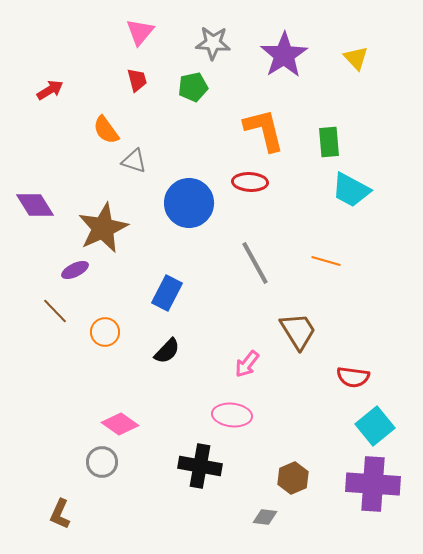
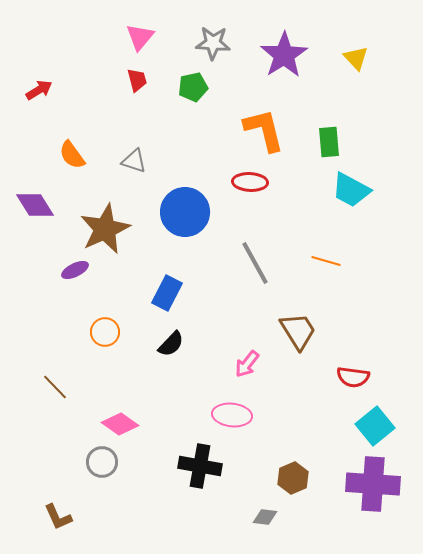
pink triangle: moved 5 px down
red arrow: moved 11 px left
orange semicircle: moved 34 px left, 25 px down
blue circle: moved 4 px left, 9 px down
brown star: moved 2 px right, 1 px down
brown line: moved 76 px down
black semicircle: moved 4 px right, 7 px up
brown L-shape: moved 2 px left, 3 px down; rotated 48 degrees counterclockwise
